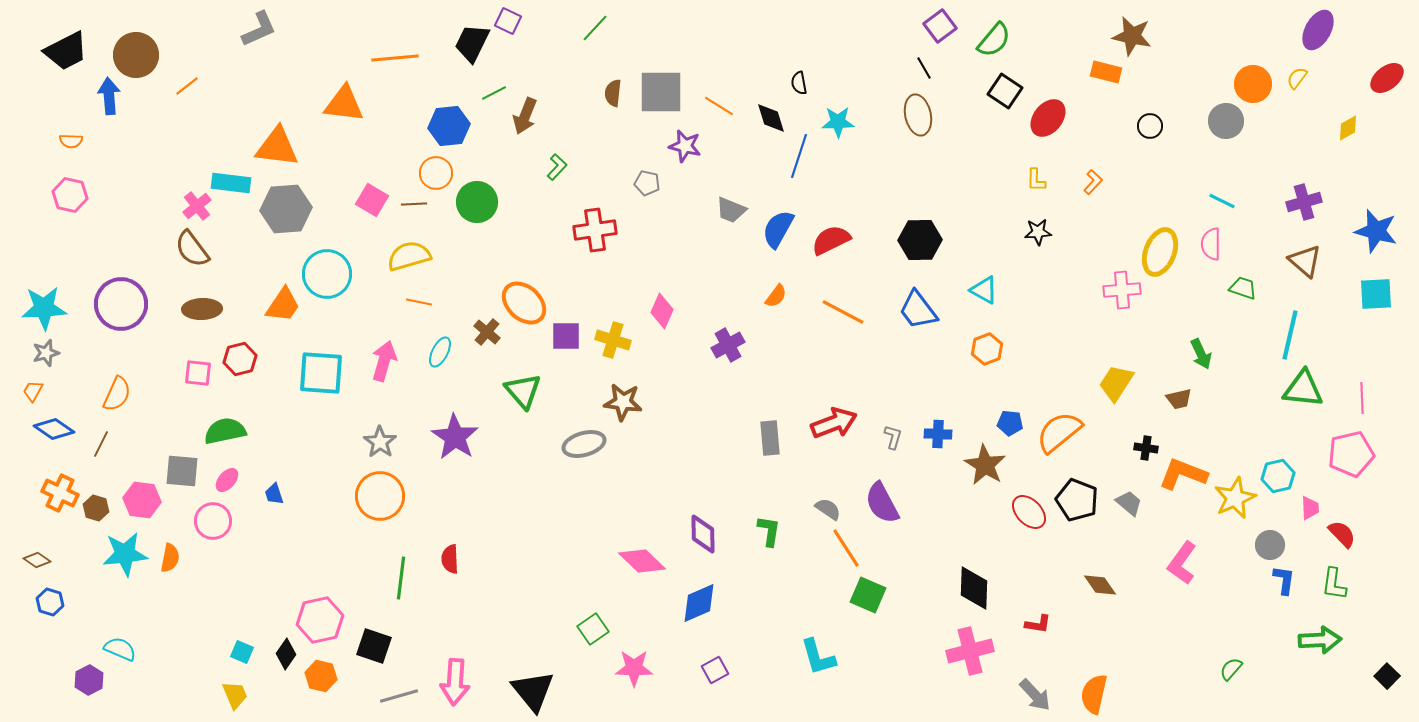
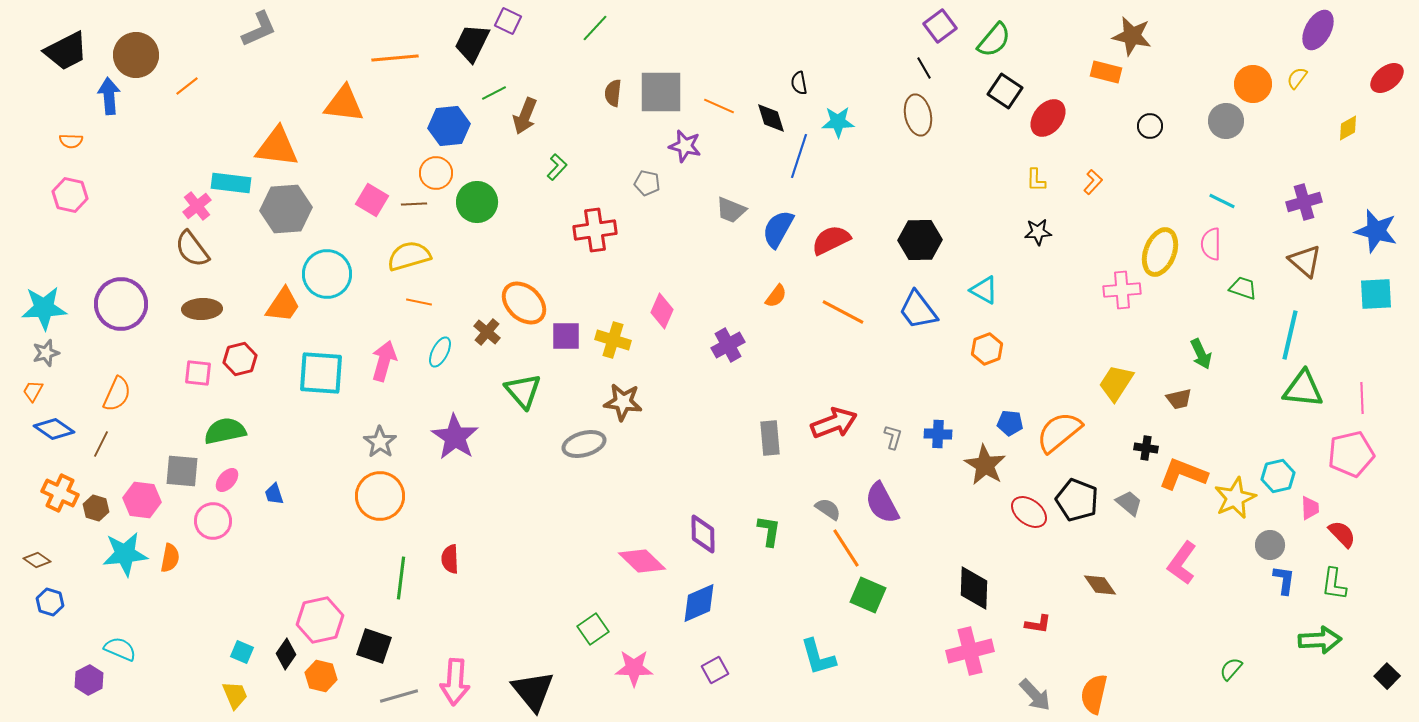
orange line at (719, 106): rotated 8 degrees counterclockwise
red ellipse at (1029, 512): rotated 9 degrees counterclockwise
